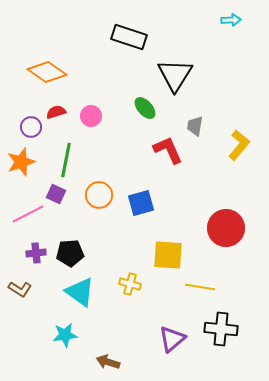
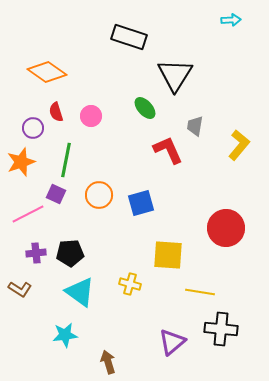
red semicircle: rotated 90 degrees counterclockwise
purple circle: moved 2 px right, 1 px down
yellow line: moved 5 px down
purple triangle: moved 3 px down
brown arrow: rotated 55 degrees clockwise
